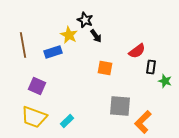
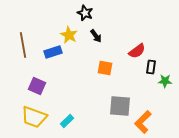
black star: moved 7 px up
green star: rotated 16 degrees counterclockwise
